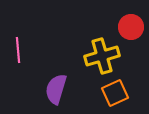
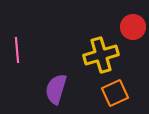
red circle: moved 2 px right
pink line: moved 1 px left
yellow cross: moved 1 px left, 1 px up
